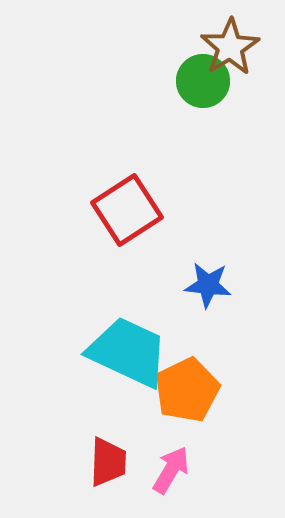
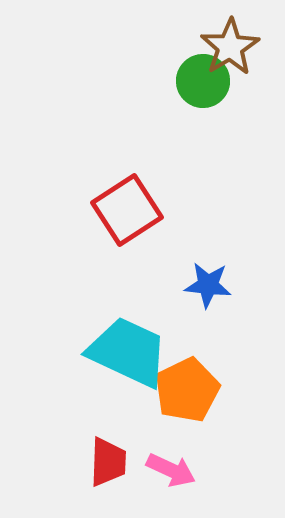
pink arrow: rotated 84 degrees clockwise
